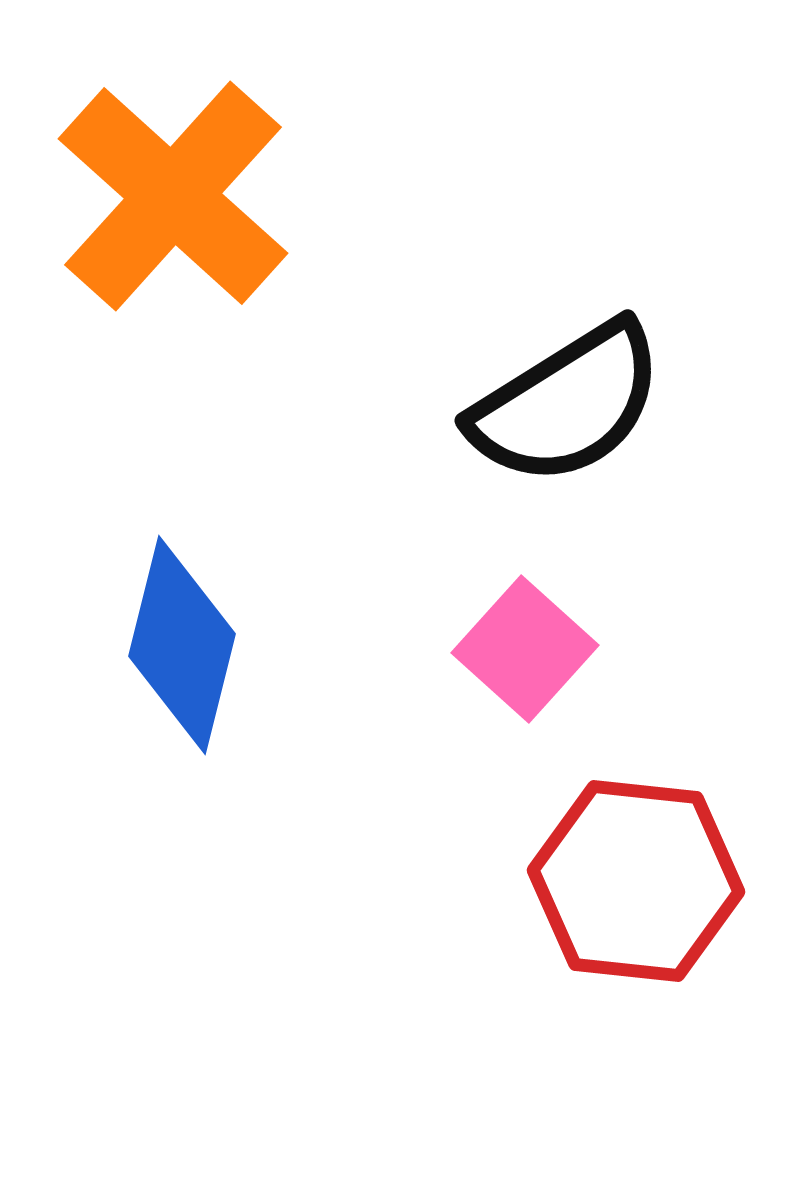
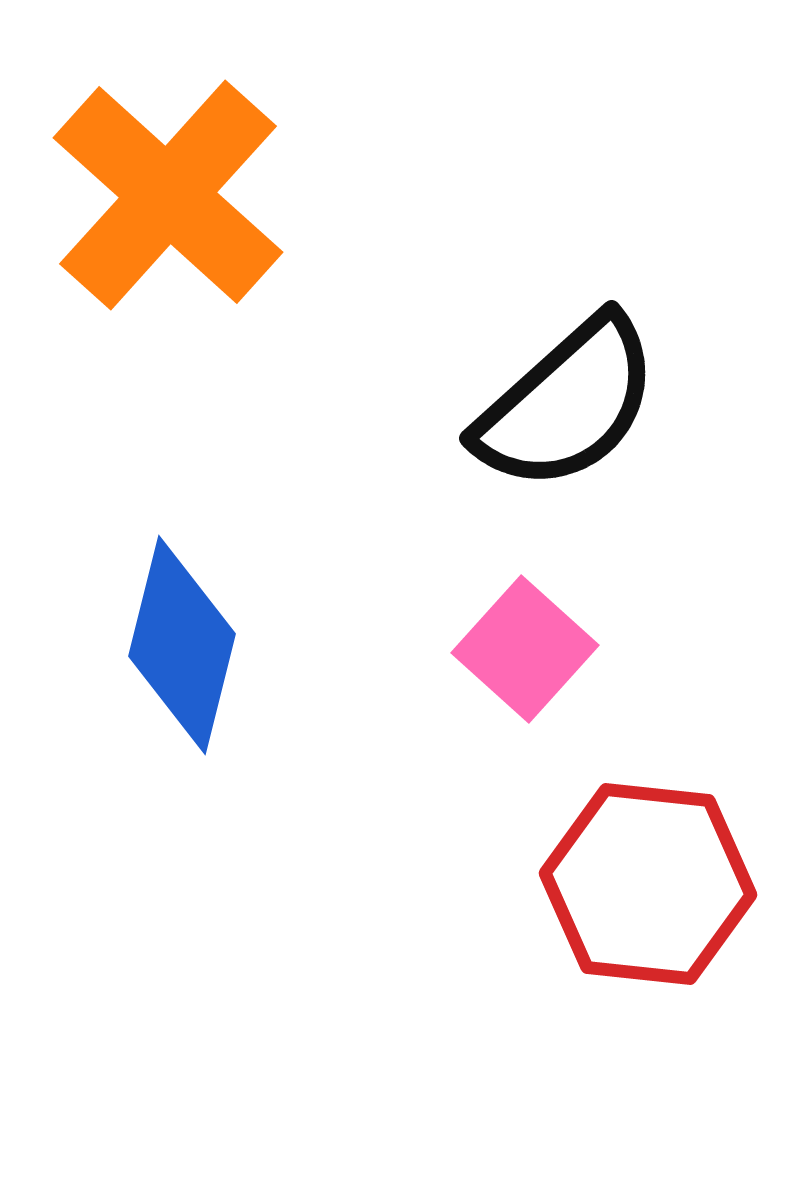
orange cross: moved 5 px left, 1 px up
black semicircle: rotated 10 degrees counterclockwise
red hexagon: moved 12 px right, 3 px down
